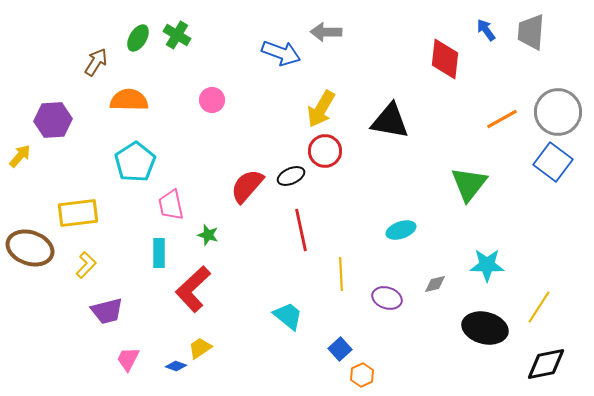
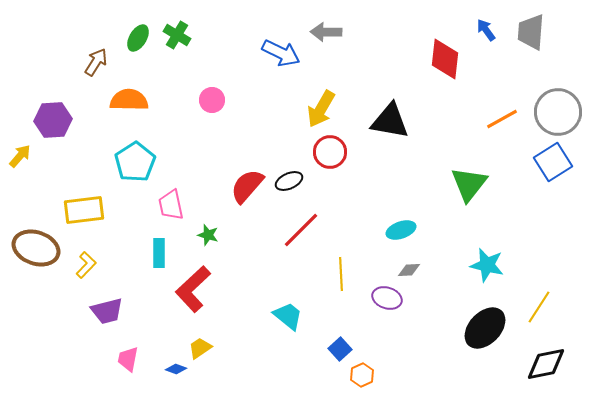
blue arrow at (281, 53): rotated 6 degrees clockwise
red circle at (325, 151): moved 5 px right, 1 px down
blue square at (553, 162): rotated 21 degrees clockwise
black ellipse at (291, 176): moved 2 px left, 5 px down
yellow rectangle at (78, 213): moved 6 px right, 3 px up
red line at (301, 230): rotated 57 degrees clockwise
brown ellipse at (30, 248): moved 6 px right
cyan star at (487, 265): rotated 12 degrees clockwise
gray diamond at (435, 284): moved 26 px left, 14 px up; rotated 10 degrees clockwise
black ellipse at (485, 328): rotated 60 degrees counterclockwise
pink trapezoid at (128, 359): rotated 16 degrees counterclockwise
blue diamond at (176, 366): moved 3 px down
